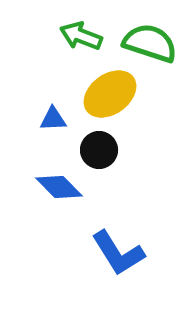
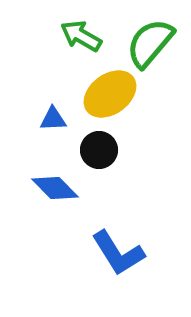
green arrow: rotated 9 degrees clockwise
green semicircle: rotated 68 degrees counterclockwise
blue diamond: moved 4 px left, 1 px down
